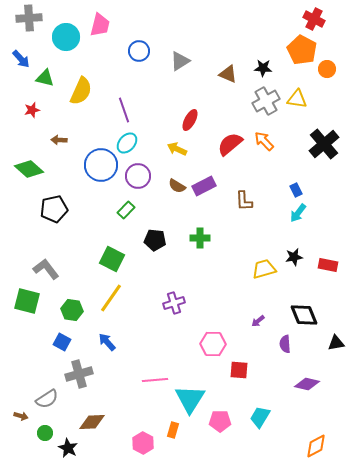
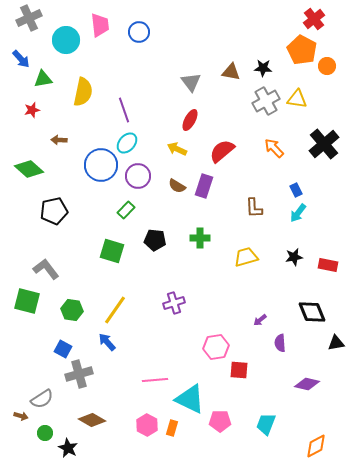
gray cross at (29, 18): rotated 20 degrees counterclockwise
red cross at (314, 19): rotated 25 degrees clockwise
pink trapezoid at (100, 25): rotated 20 degrees counterclockwise
cyan circle at (66, 37): moved 3 px down
blue circle at (139, 51): moved 19 px up
gray triangle at (180, 61): moved 11 px right, 21 px down; rotated 35 degrees counterclockwise
orange circle at (327, 69): moved 3 px up
brown triangle at (228, 74): moved 3 px right, 2 px up; rotated 12 degrees counterclockwise
green triangle at (45, 78): moved 2 px left, 1 px down; rotated 24 degrees counterclockwise
yellow semicircle at (81, 91): moved 2 px right, 1 px down; rotated 12 degrees counterclockwise
orange arrow at (264, 141): moved 10 px right, 7 px down
red semicircle at (230, 144): moved 8 px left, 7 px down
purple rectangle at (204, 186): rotated 45 degrees counterclockwise
brown L-shape at (244, 201): moved 10 px right, 7 px down
black pentagon at (54, 209): moved 2 px down
green square at (112, 259): moved 8 px up; rotated 10 degrees counterclockwise
yellow trapezoid at (264, 269): moved 18 px left, 12 px up
yellow line at (111, 298): moved 4 px right, 12 px down
black diamond at (304, 315): moved 8 px right, 3 px up
purple arrow at (258, 321): moved 2 px right, 1 px up
blue square at (62, 342): moved 1 px right, 7 px down
pink hexagon at (213, 344): moved 3 px right, 3 px down; rotated 10 degrees counterclockwise
purple semicircle at (285, 344): moved 5 px left, 1 px up
gray semicircle at (47, 399): moved 5 px left
cyan triangle at (190, 399): rotated 36 degrees counterclockwise
cyan trapezoid at (260, 417): moved 6 px right, 7 px down; rotated 10 degrees counterclockwise
brown diamond at (92, 422): moved 2 px up; rotated 32 degrees clockwise
orange rectangle at (173, 430): moved 1 px left, 2 px up
pink hexagon at (143, 443): moved 4 px right, 18 px up
